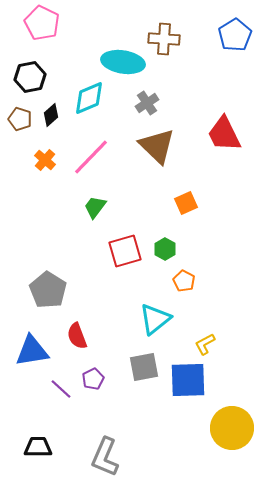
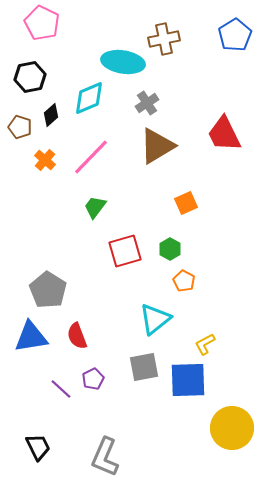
brown cross: rotated 16 degrees counterclockwise
brown pentagon: moved 8 px down
brown triangle: rotated 45 degrees clockwise
green hexagon: moved 5 px right
blue triangle: moved 1 px left, 14 px up
black trapezoid: rotated 64 degrees clockwise
